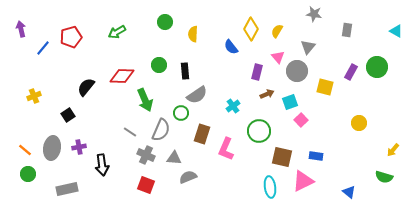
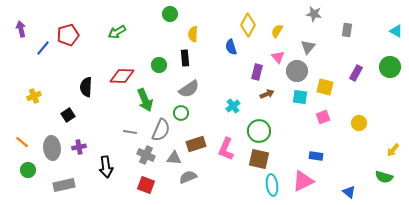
green circle at (165, 22): moved 5 px right, 8 px up
yellow diamond at (251, 29): moved 3 px left, 4 px up
red pentagon at (71, 37): moved 3 px left, 2 px up
blue semicircle at (231, 47): rotated 21 degrees clockwise
green circle at (377, 67): moved 13 px right
black rectangle at (185, 71): moved 13 px up
purple rectangle at (351, 72): moved 5 px right, 1 px down
black semicircle at (86, 87): rotated 36 degrees counterclockwise
gray semicircle at (197, 95): moved 8 px left, 6 px up
cyan square at (290, 102): moved 10 px right, 5 px up; rotated 28 degrees clockwise
pink square at (301, 120): moved 22 px right, 3 px up; rotated 24 degrees clockwise
gray line at (130, 132): rotated 24 degrees counterclockwise
brown rectangle at (202, 134): moved 6 px left, 10 px down; rotated 54 degrees clockwise
gray ellipse at (52, 148): rotated 15 degrees counterclockwise
orange line at (25, 150): moved 3 px left, 8 px up
brown square at (282, 157): moved 23 px left, 2 px down
black arrow at (102, 165): moved 4 px right, 2 px down
green circle at (28, 174): moved 4 px up
cyan ellipse at (270, 187): moved 2 px right, 2 px up
gray rectangle at (67, 189): moved 3 px left, 4 px up
